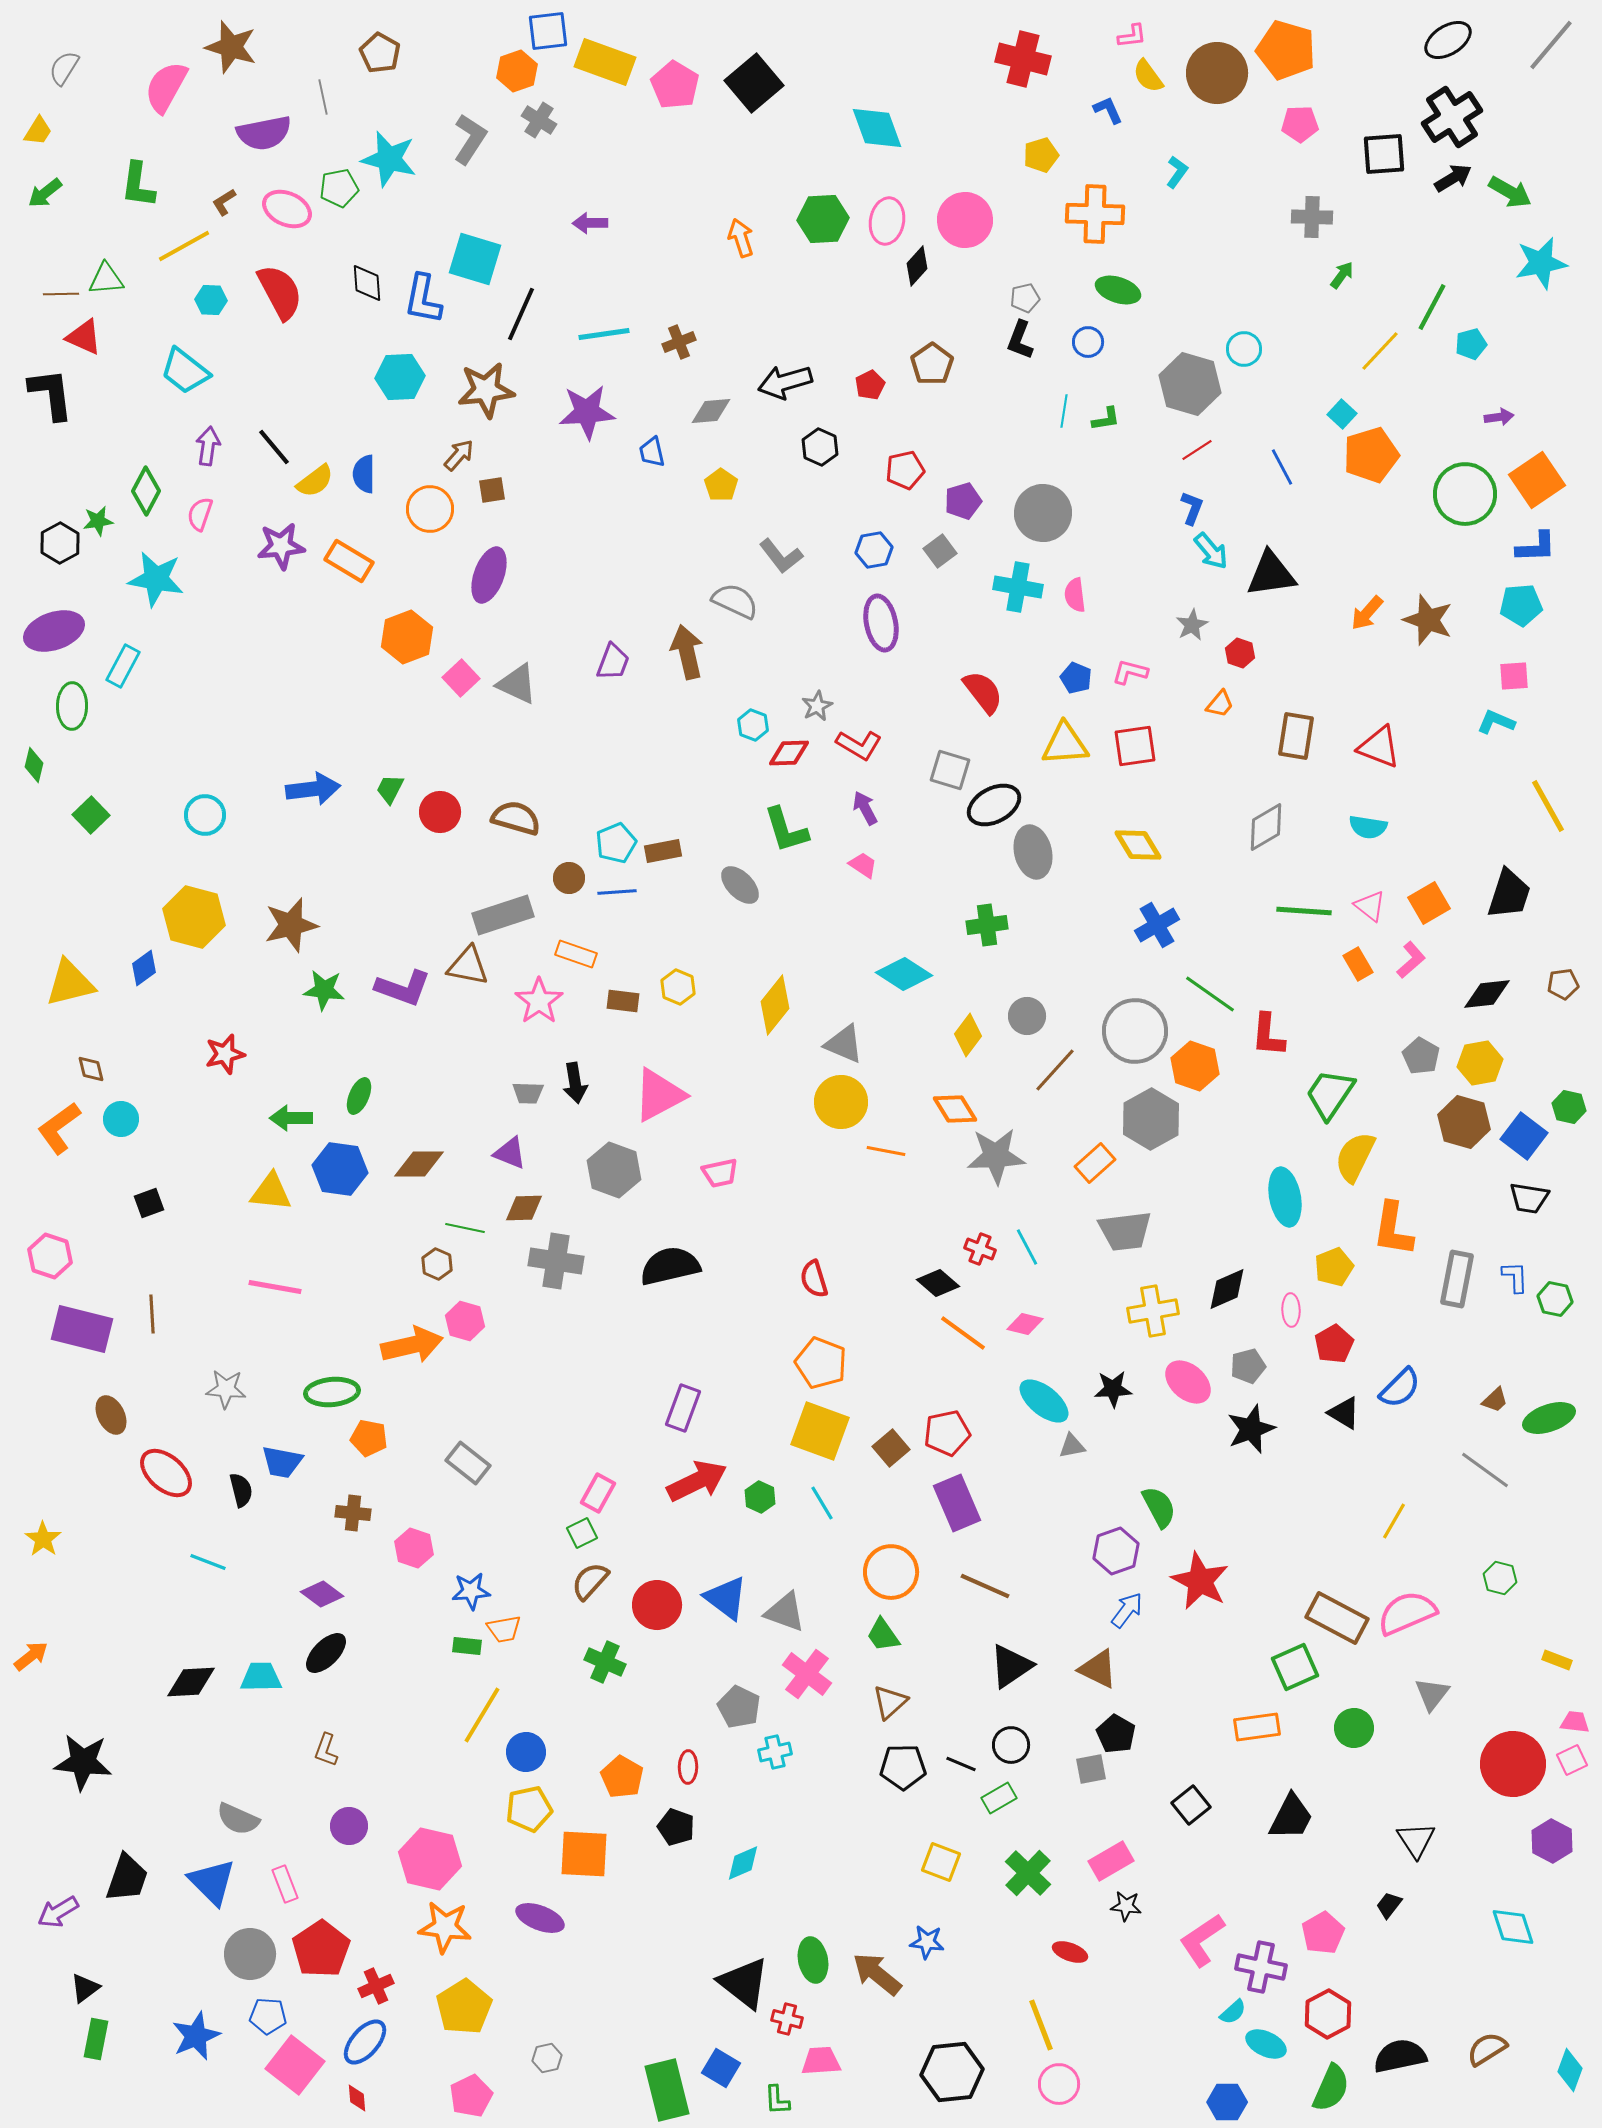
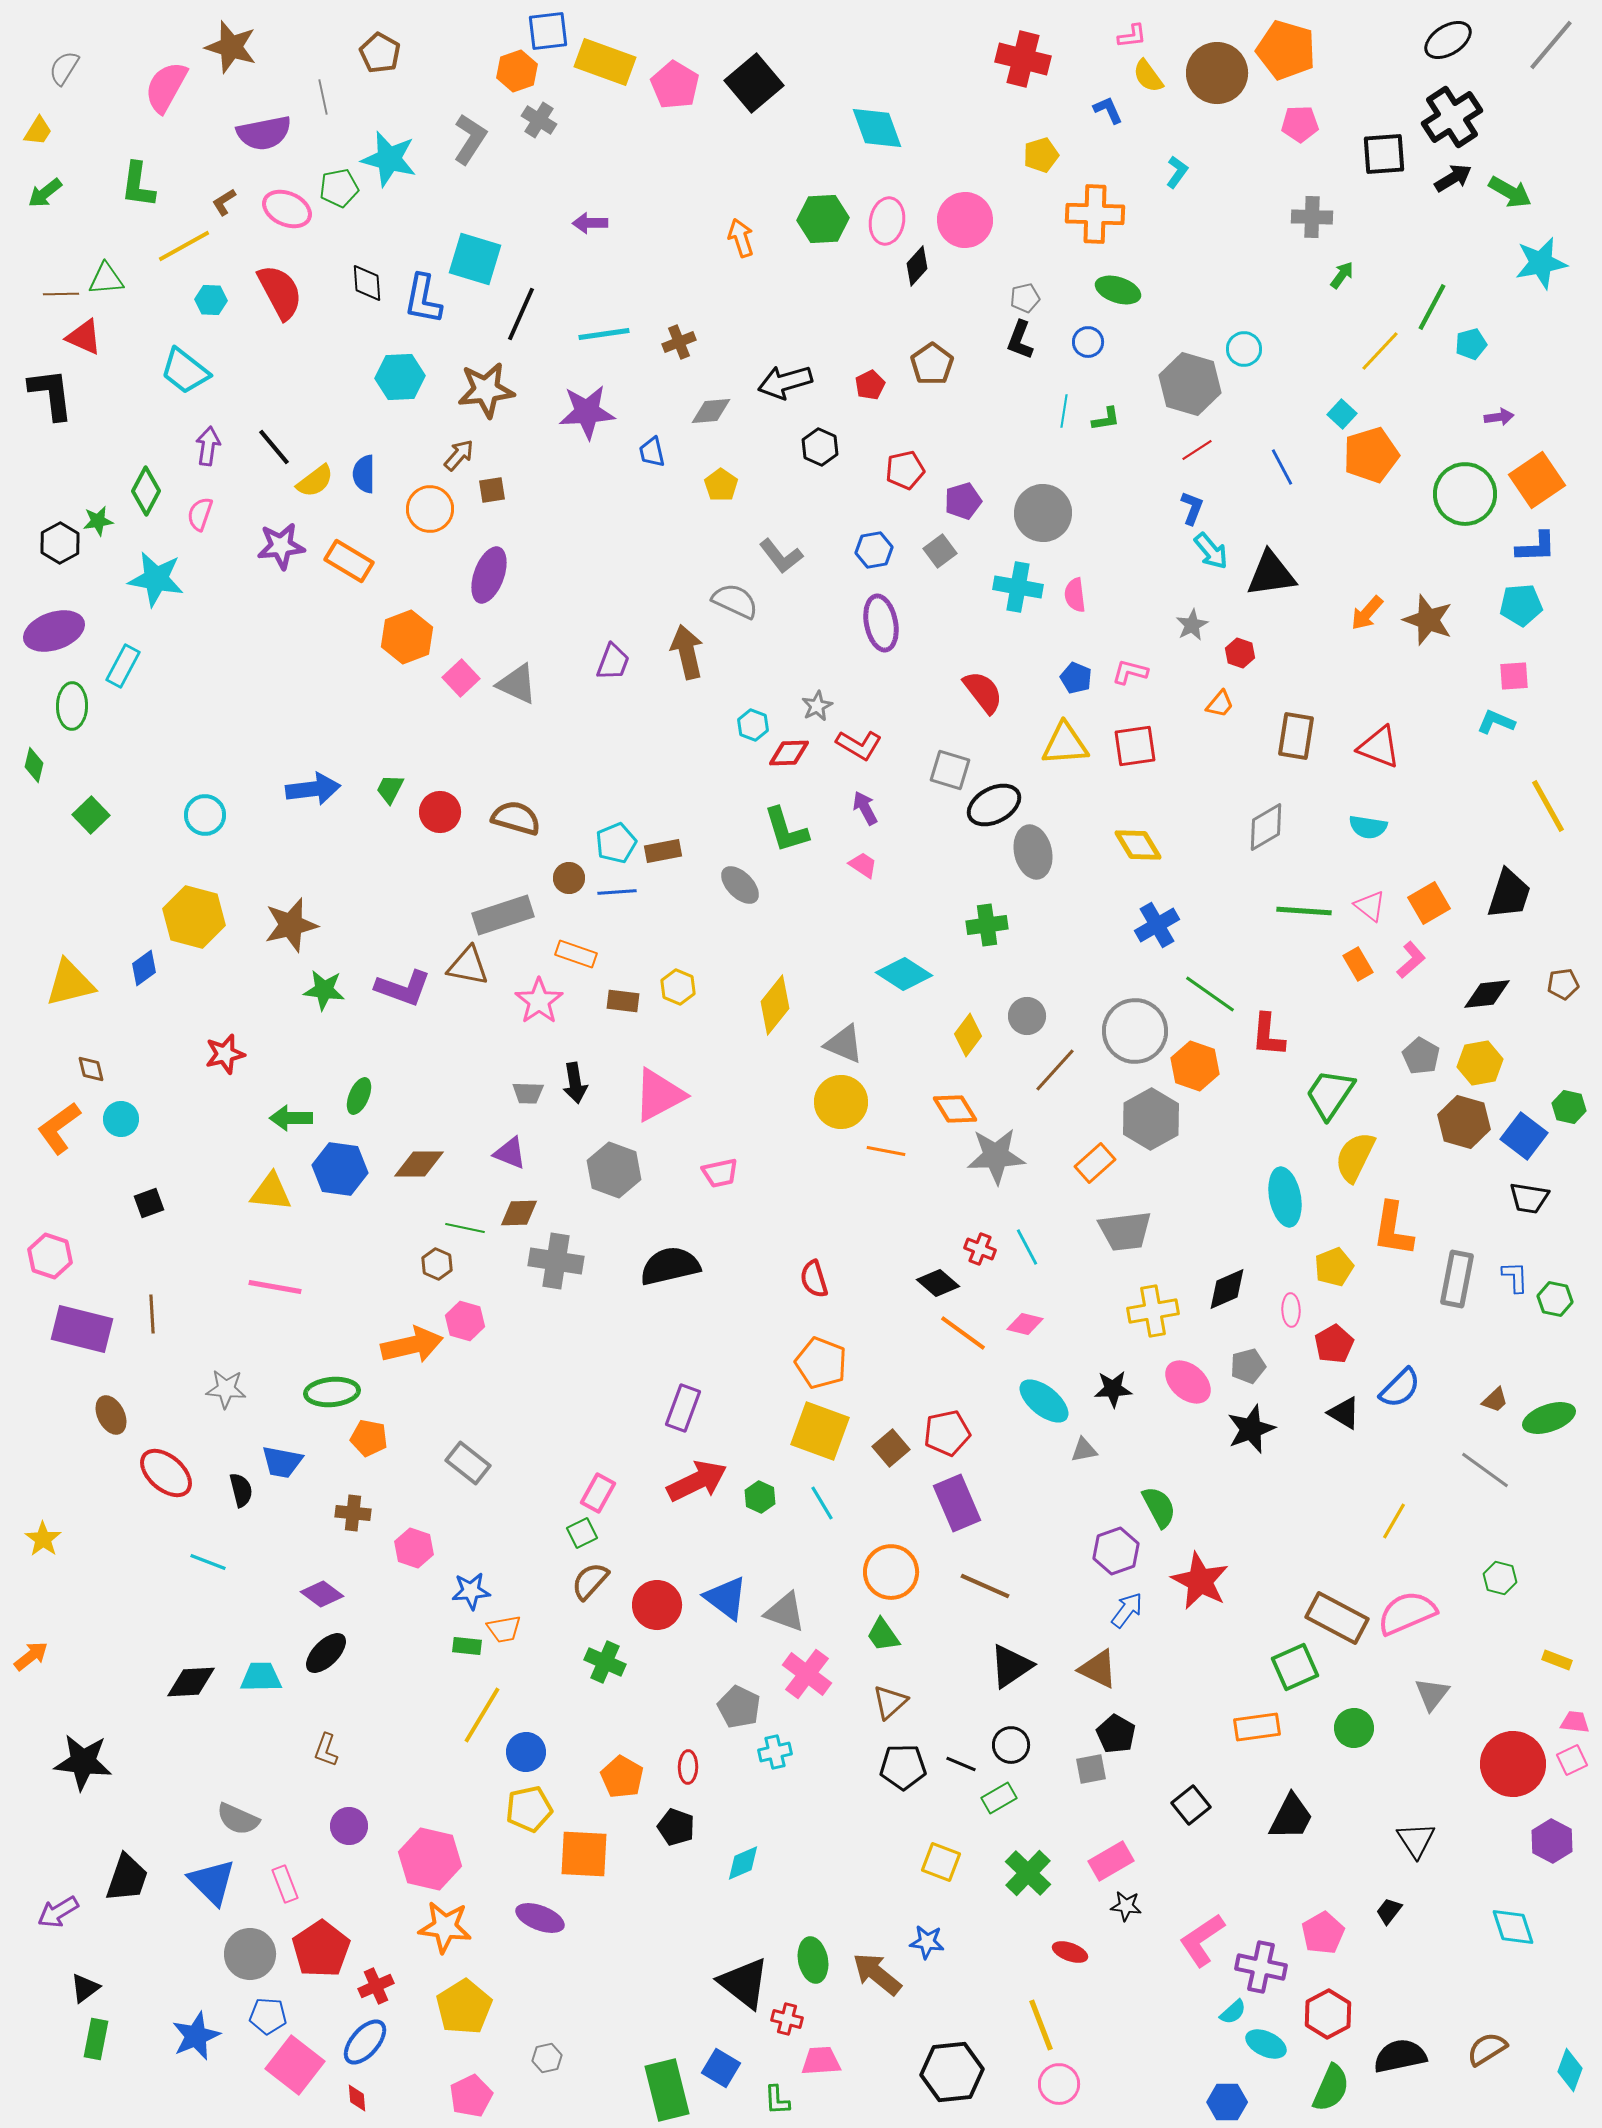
brown diamond at (524, 1208): moved 5 px left, 5 px down
gray triangle at (1072, 1446): moved 12 px right, 4 px down
black trapezoid at (1389, 1905): moved 6 px down
